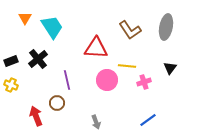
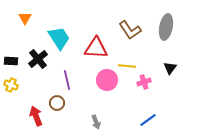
cyan trapezoid: moved 7 px right, 11 px down
black rectangle: rotated 24 degrees clockwise
